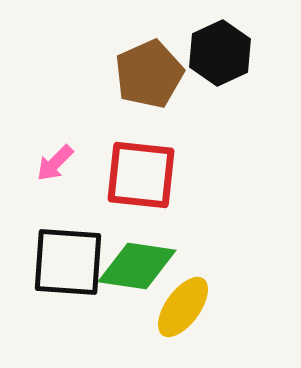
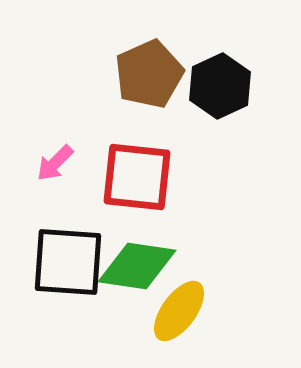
black hexagon: moved 33 px down
red square: moved 4 px left, 2 px down
yellow ellipse: moved 4 px left, 4 px down
